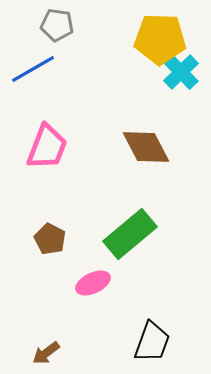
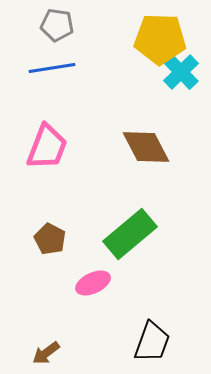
blue line: moved 19 px right, 1 px up; rotated 21 degrees clockwise
